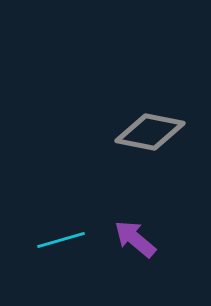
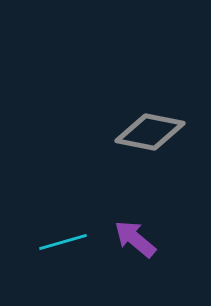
cyan line: moved 2 px right, 2 px down
